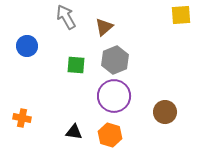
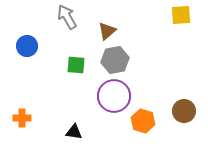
gray arrow: moved 1 px right
brown triangle: moved 3 px right, 4 px down
gray hexagon: rotated 12 degrees clockwise
brown circle: moved 19 px right, 1 px up
orange cross: rotated 12 degrees counterclockwise
orange hexagon: moved 33 px right, 14 px up
